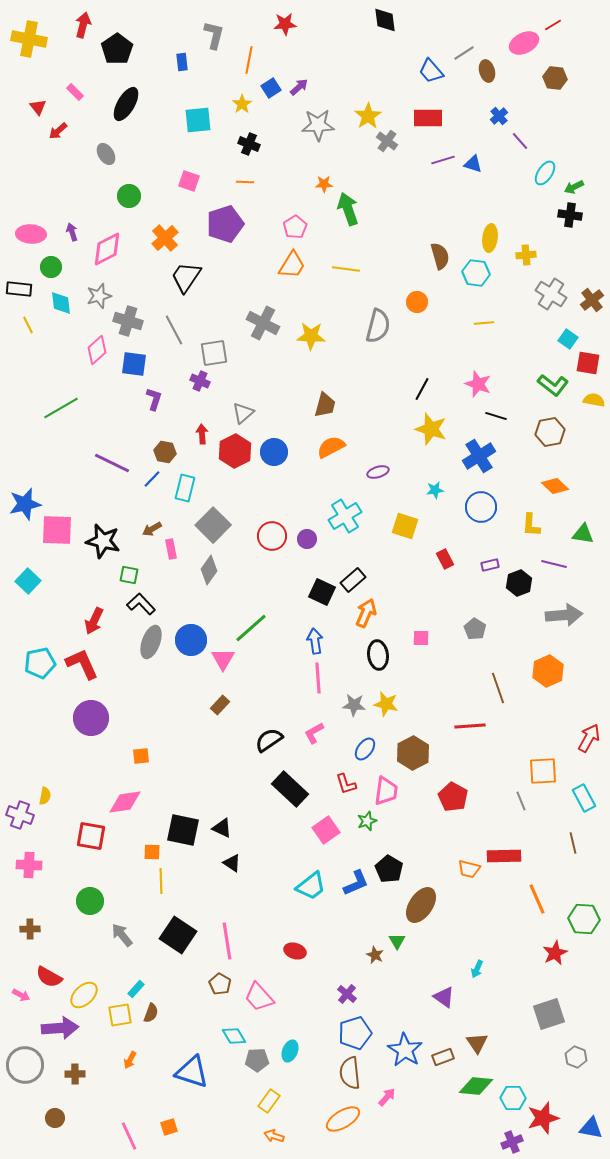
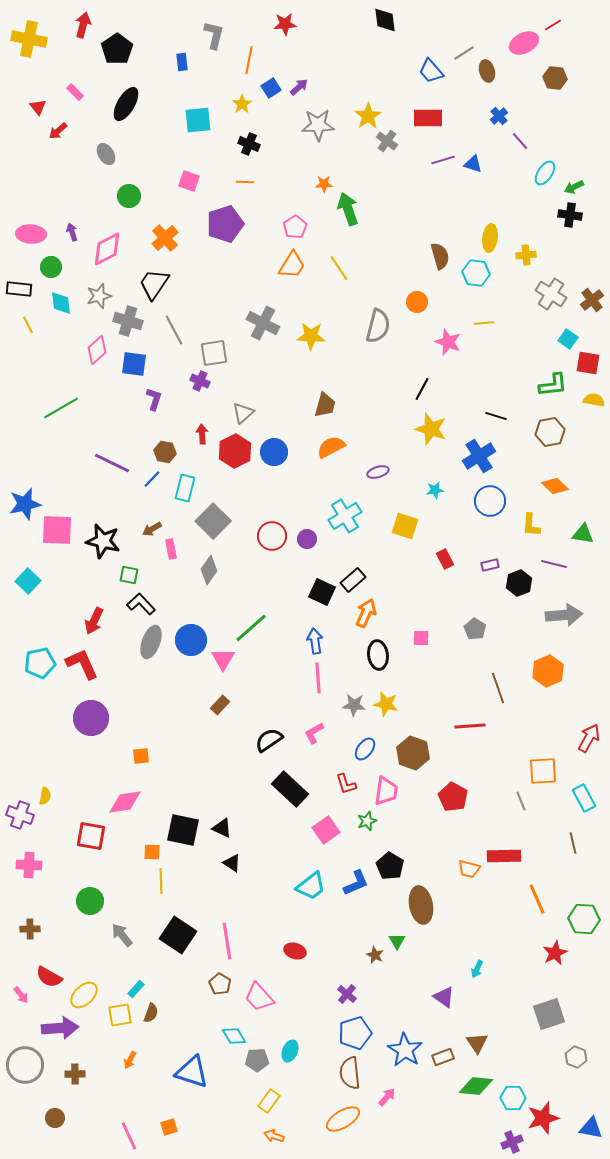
yellow line at (346, 269): moved 7 px left, 1 px up; rotated 48 degrees clockwise
black trapezoid at (186, 277): moved 32 px left, 7 px down
pink star at (478, 384): moved 30 px left, 42 px up
green L-shape at (553, 385): rotated 44 degrees counterclockwise
blue circle at (481, 507): moved 9 px right, 6 px up
gray square at (213, 525): moved 4 px up
brown hexagon at (413, 753): rotated 12 degrees counterclockwise
black pentagon at (389, 869): moved 1 px right, 3 px up
brown ellipse at (421, 905): rotated 45 degrees counterclockwise
pink arrow at (21, 995): rotated 24 degrees clockwise
